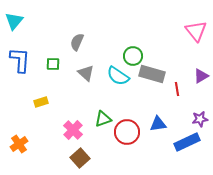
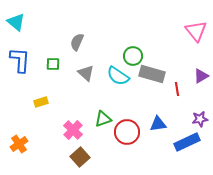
cyan triangle: moved 2 px right, 1 px down; rotated 30 degrees counterclockwise
brown square: moved 1 px up
